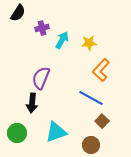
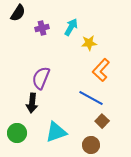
cyan arrow: moved 9 px right, 13 px up
